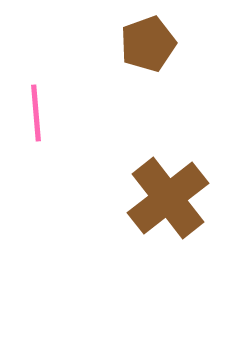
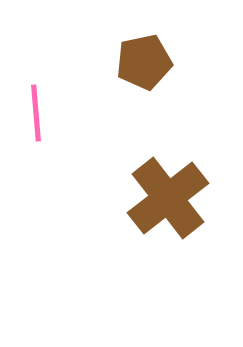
brown pentagon: moved 4 px left, 18 px down; rotated 8 degrees clockwise
